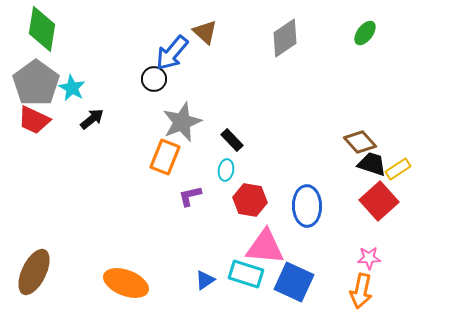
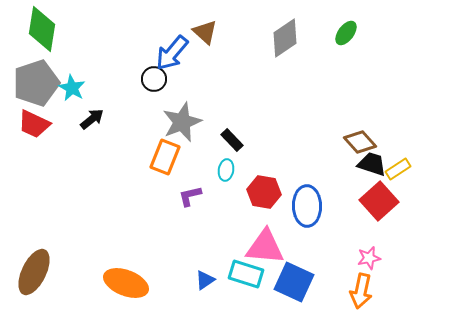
green ellipse: moved 19 px left
gray pentagon: rotated 18 degrees clockwise
red trapezoid: moved 4 px down
red hexagon: moved 14 px right, 8 px up
pink star: rotated 10 degrees counterclockwise
